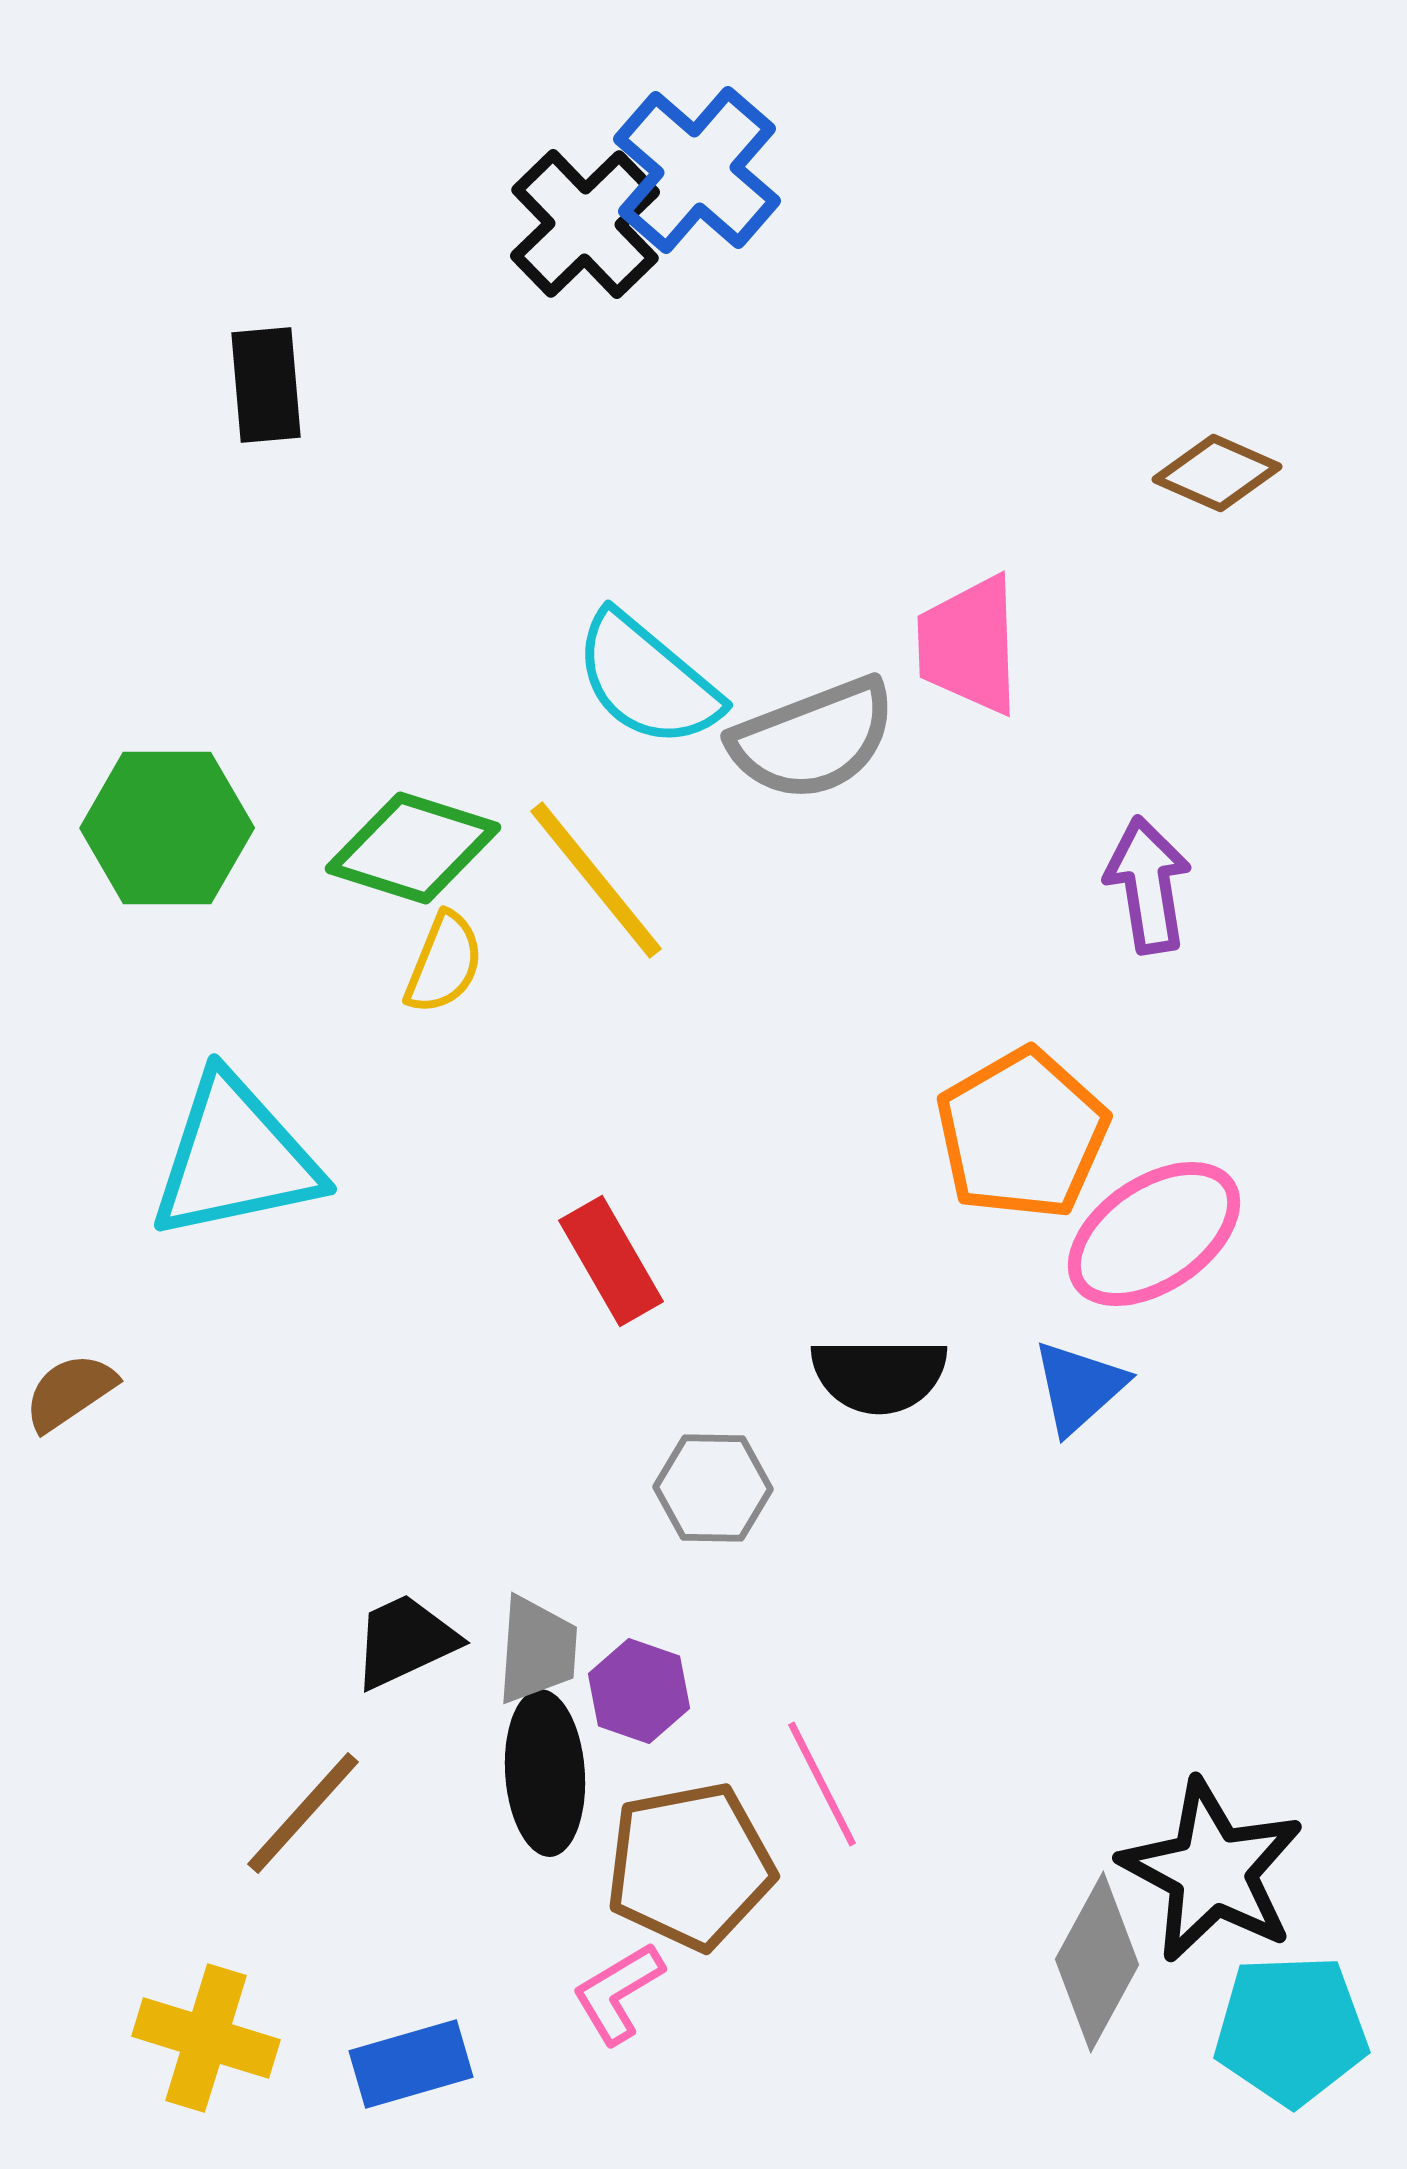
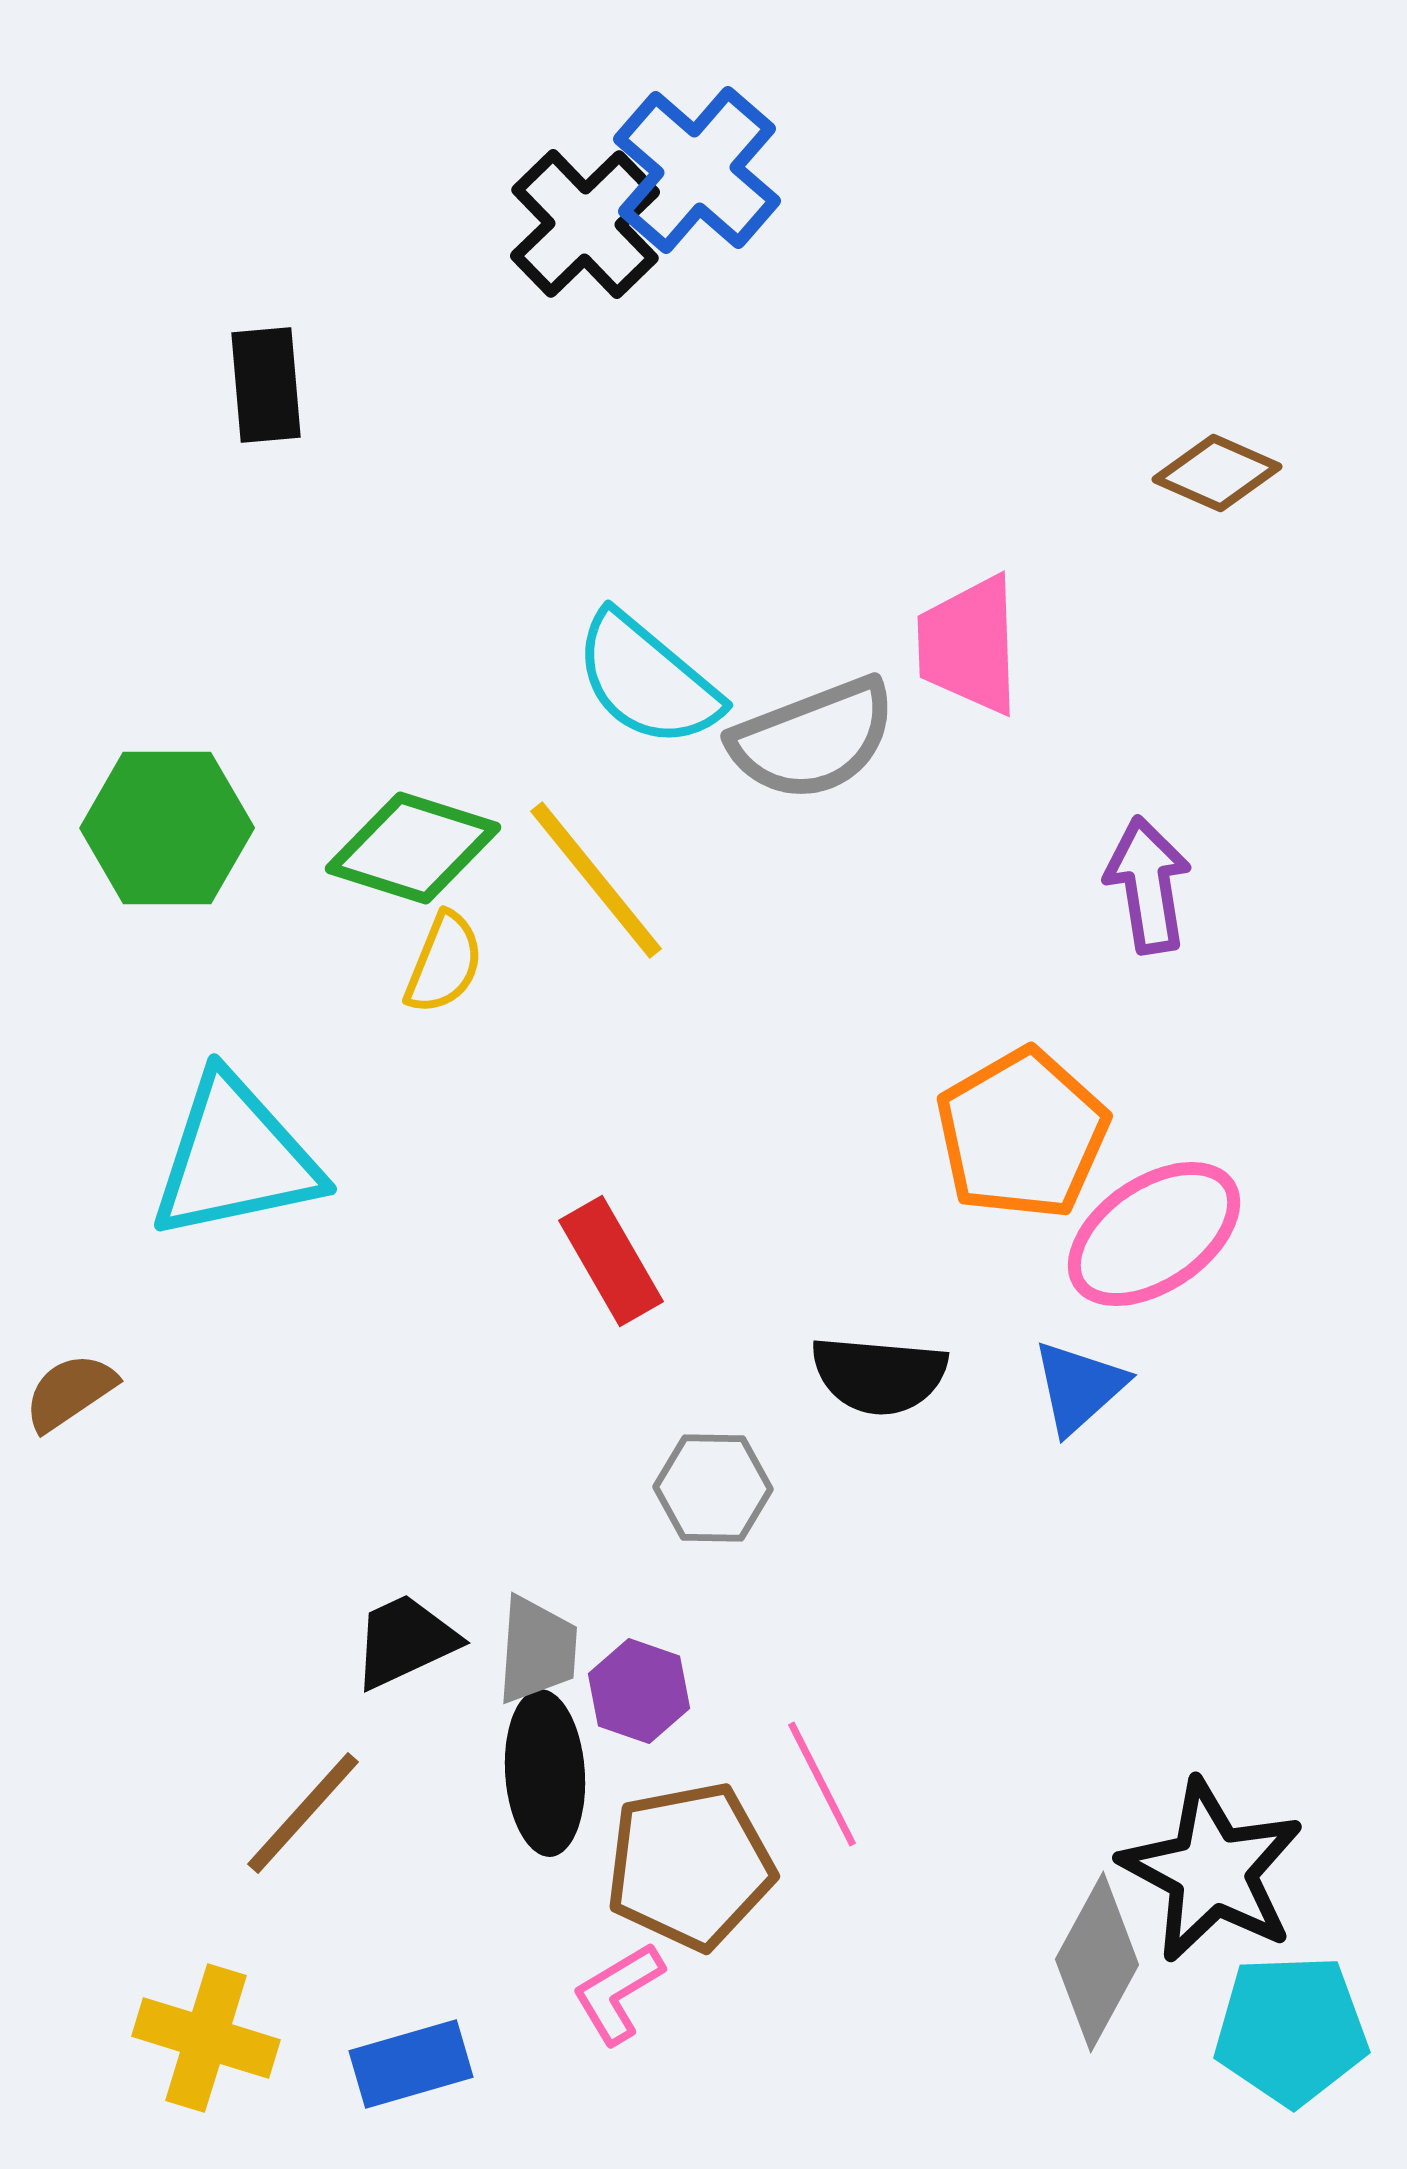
black semicircle: rotated 5 degrees clockwise
